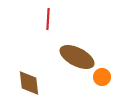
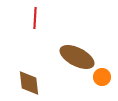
red line: moved 13 px left, 1 px up
